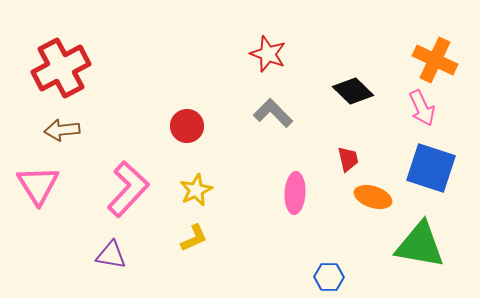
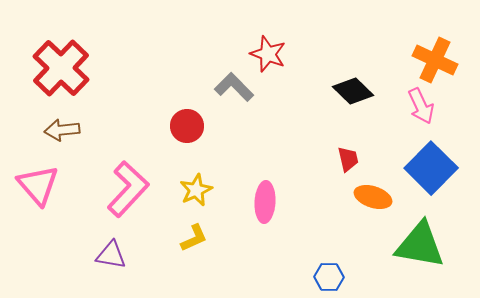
red cross: rotated 18 degrees counterclockwise
pink arrow: moved 1 px left, 2 px up
gray L-shape: moved 39 px left, 26 px up
blue square: rotated 27 degrees clockwise
pink triangle: rotated 9 degrees counterclockwise
pink ellipse: moved 30 px left, 9 px down
